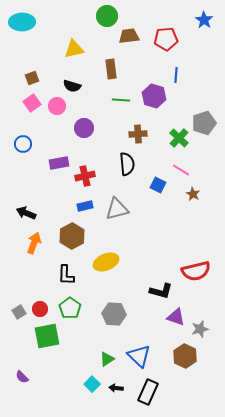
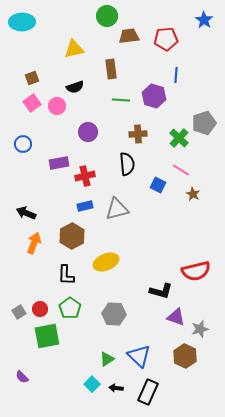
black semicircle at (72, 86): moved 3 px right, 1 px down; rotated 36 degrees counterclockwise
purple circle at (84, 128): moved 4 px right, 4 px down
